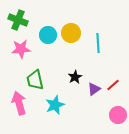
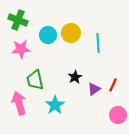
red line: rotated 24 degrees counterclockwise
cyan star: rotated 12 degrees counterclockwise
